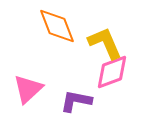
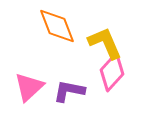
pink diamond: rotated 27 degrees counterclockwise
pink triangle: moved 1 px right, 2 px up
purple L-shape: moved 7 px left, 10 px up
